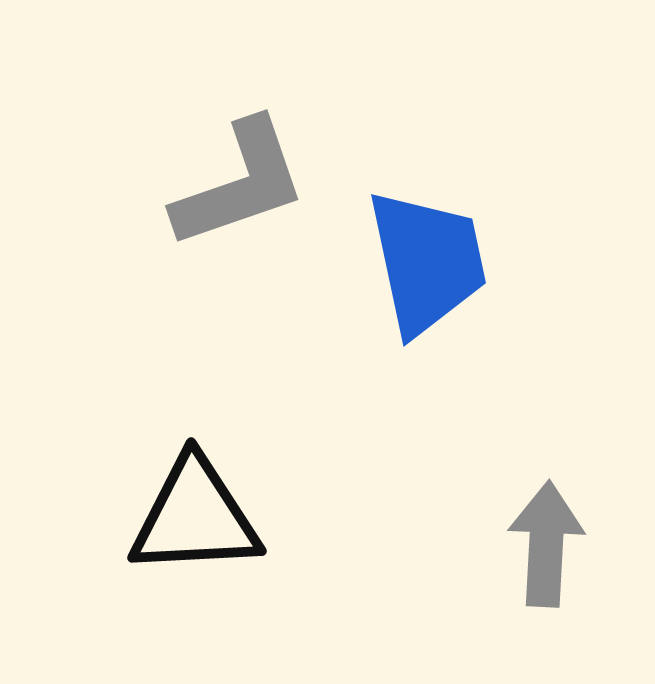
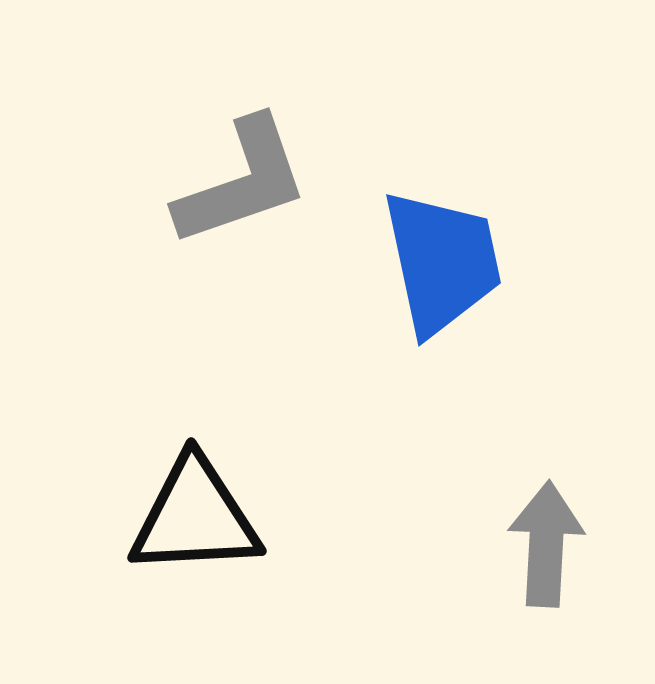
gray L-shape: moved 2 px right, 2 px up
blue trapezoid: moved 15 px right
